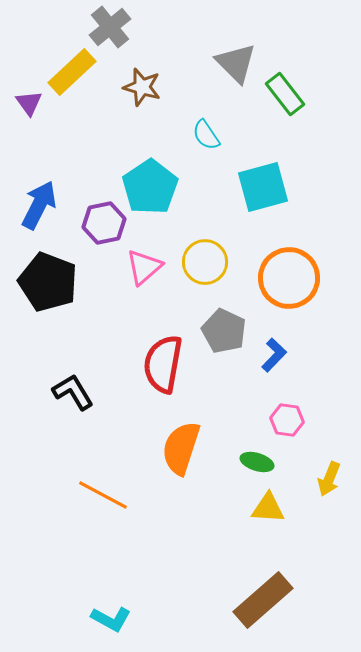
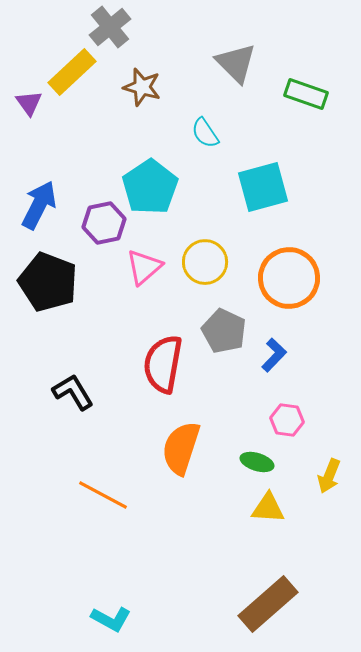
green rectangle: moved 21 px right; rotated 33 degrees counterclockwise
cyan semicircle: moved 1 px left, 2 px up
yellow arrow: moved 3 px up
brown rectangle: moved 5 px right, 4 px down
